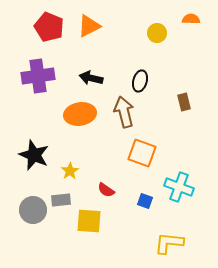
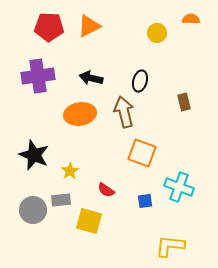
red pentagon: rotated 20 degrees counterclockwise
blue square: rotated 28 degrees counterclockwise
yellow square: rotated 12 degrees clockwise
yellow L-shape: moved 1 px right, 3 px down
